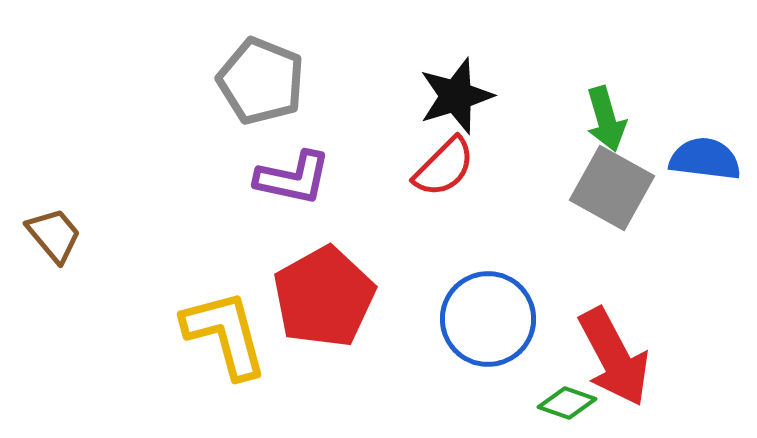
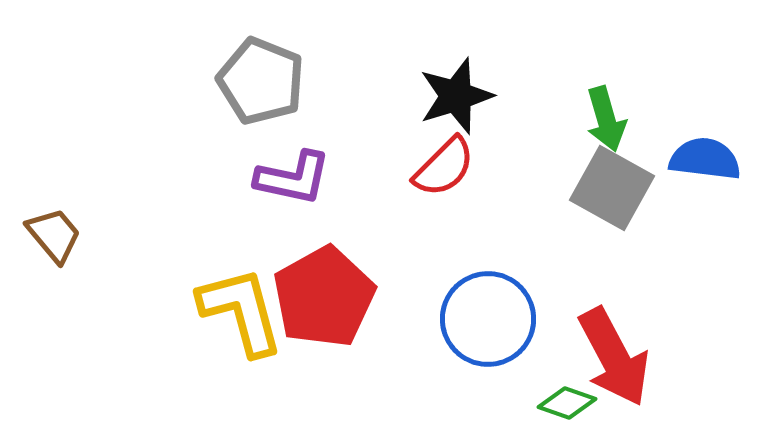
yellow L-shape: moved 16 px right, 23 px up
